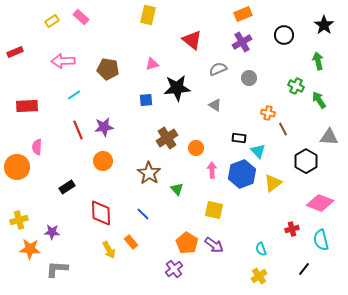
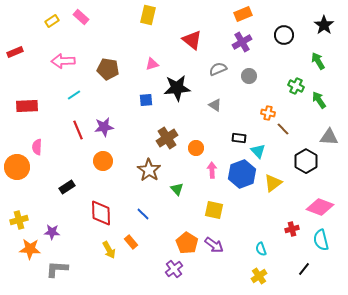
green arrow at (318, 61): rotated 18 degrees counterclockwise
gray circle at (249, 78): moved 2 px up
brown line at (283, 129): rotated 16 degrees counterclockwise
brown star at (149, 173): moved 3 px up
pink diamond at (320, 203): moved 4 px down
